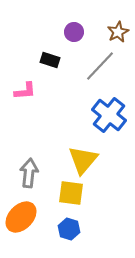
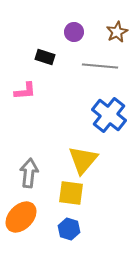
brown star: moved 1 px left
black rectangle: moved 5 px left, 3 px up
gray line: rotated 52 degrees clockwise
